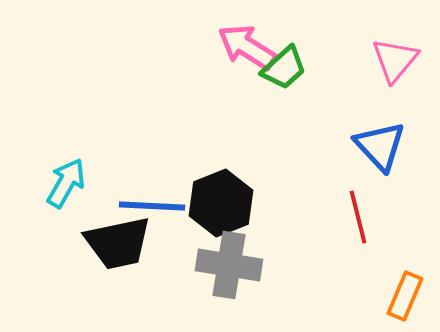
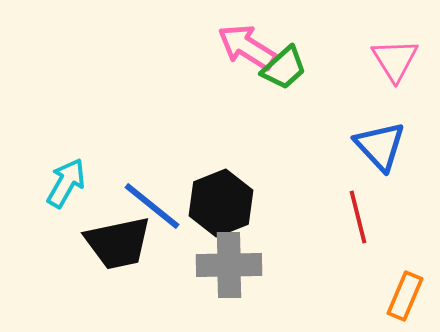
pink triangle: rotated 12 degrees counterclockwise
blue line: rotated 36 degrees clockwise
gray cross: rotated 10 degrees counterclockwise
